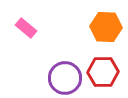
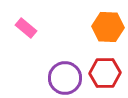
orange hexagon: moved 2 px right
red hexagon: moved 2 px right, 1 px down
